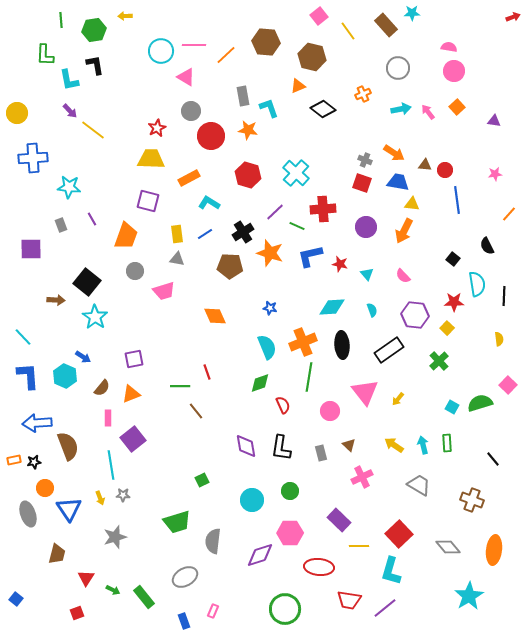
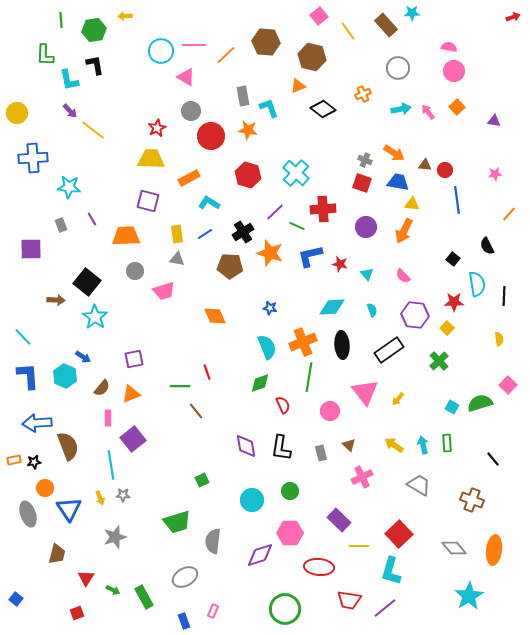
orange trapezoid at (126, 236): rotated 112 degrees counterclockwise
gray diamond at (448, 547): moved 6 px right, 1 px down
green rectangle at (144, 597): rotated 10 degrees clockwise
